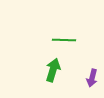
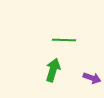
purple arrow: rotated 84 degrees counterclockwise
